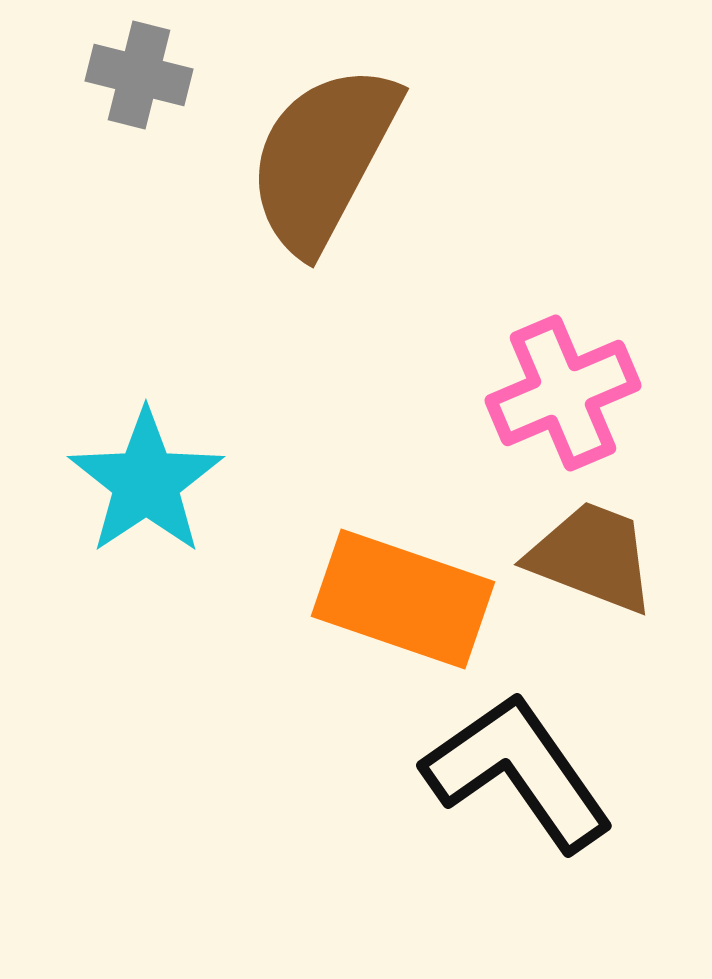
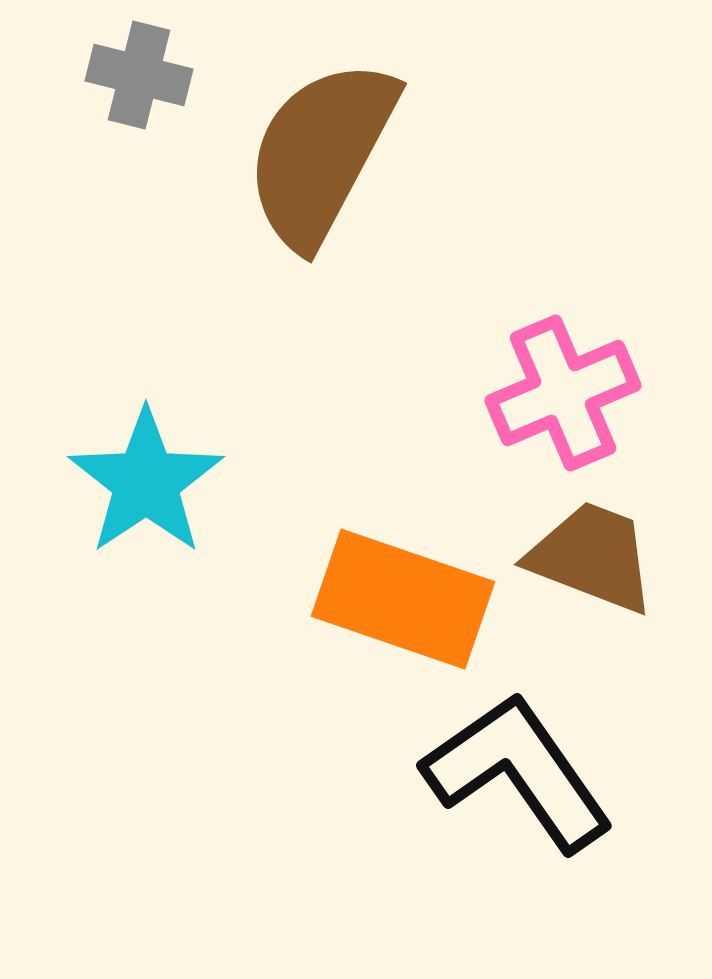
brown semicircle: moved 2 px left, 5 px up
